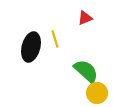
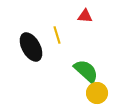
red triangle: moved 2 px up; rotated 28 degrees clockwise
yellow line: moved 2 px right, 4 px up
black ellipse: rotated 44 degrees counterclockwise
